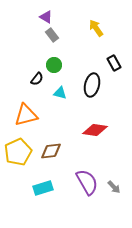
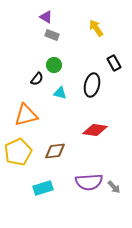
gray rectangle: rotated 32 degrees counterclockwise
brown diamond: moved 4 px right
purple semicircle: moved 2 px right; rotated 116 degrees clockwise
